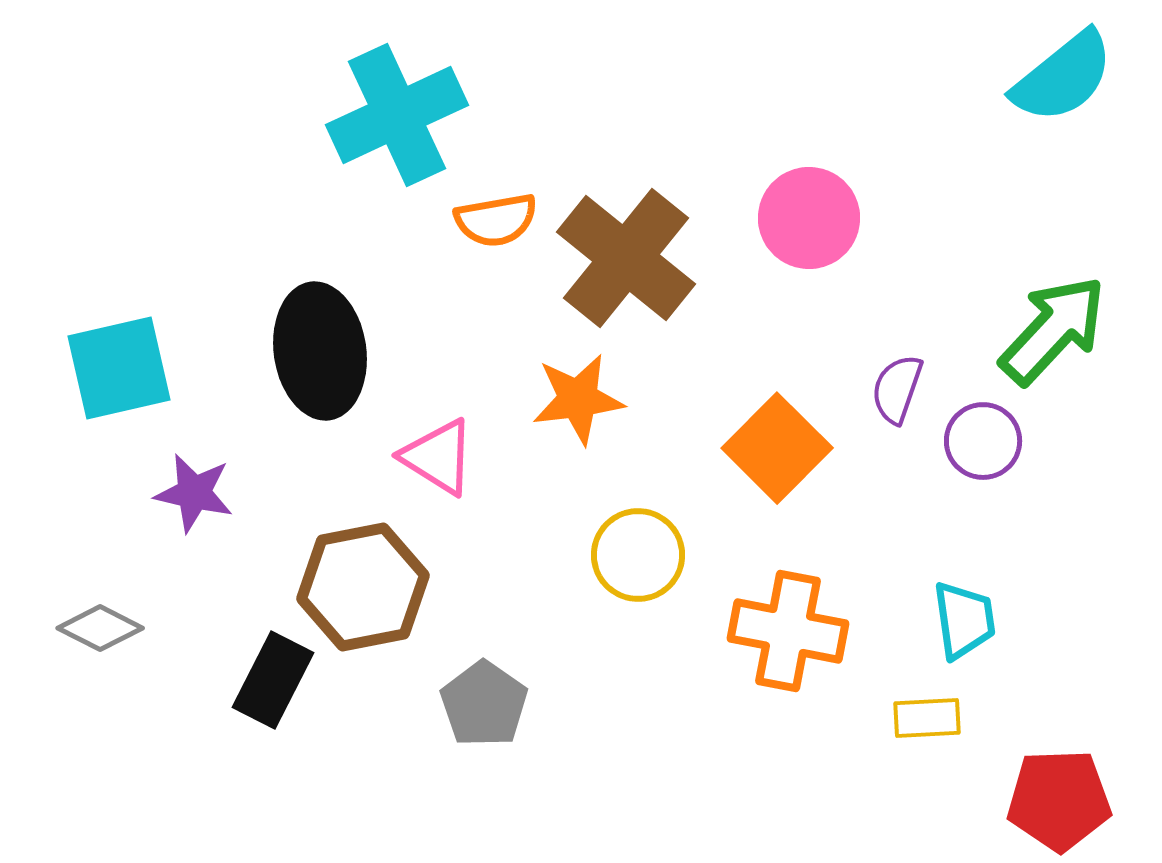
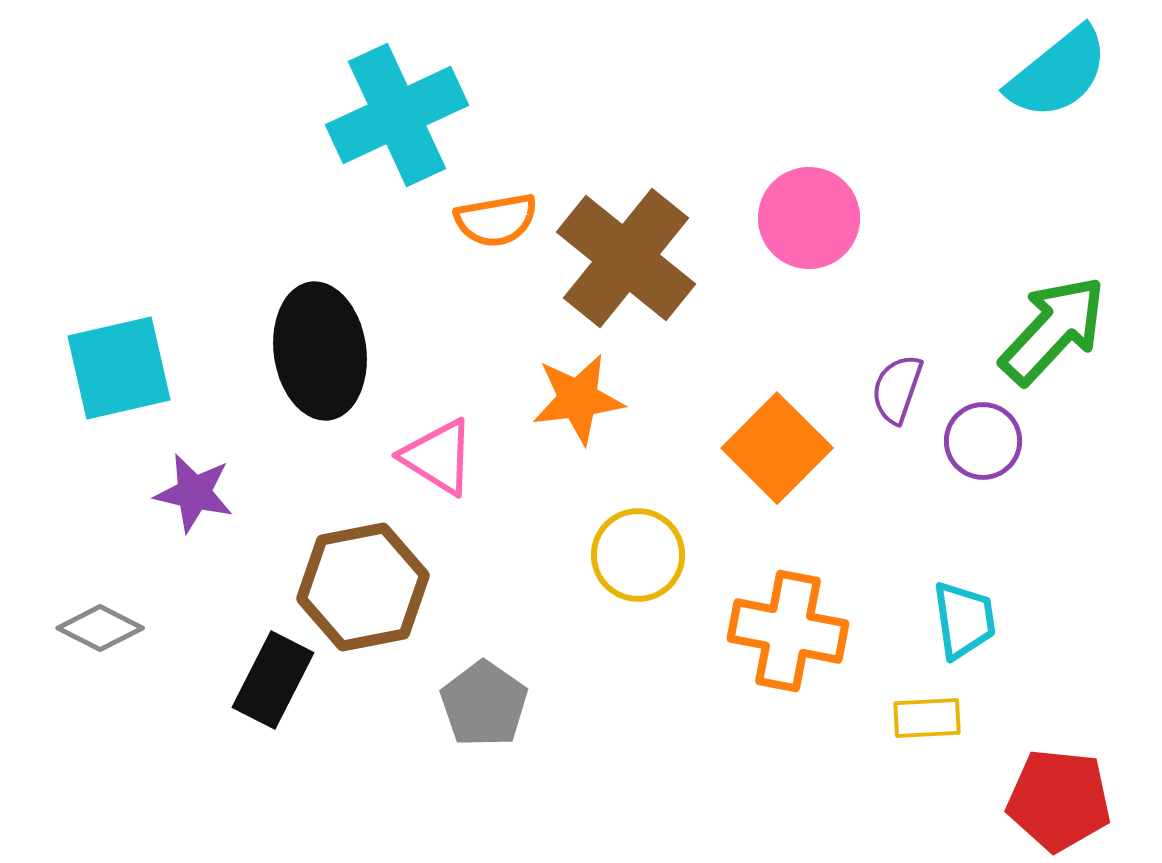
cyan semicircle: moved 5 px left, 4 px up
red pentagon: rotated 8 degrees clockwise
